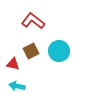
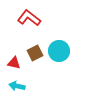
red L-shape: moved 4 px left, 3 px up
brown square: moved 4 px right, 2 px down
red triangle: moved 1 px right, 1 px up
